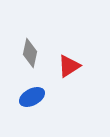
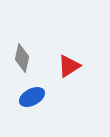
gray diamond: moved 8 px left, 5 px down
